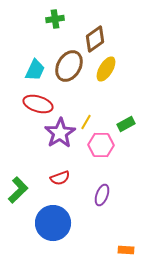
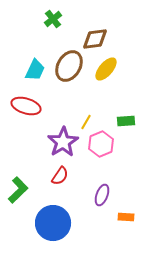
green cross: moved 2 px left; rotated 30 degrees counterclockwise
brown diamond: rotated 28 degrees clockwise
yellow ellipse: rotated 10 degrees clockwise
red ellipse: moved 12 px left, 2 px down
green rectangle: moved 3 px up; rotated 24 degrees clockwise
purple star: moved 3 px right, 9 px down
pink hexagon: moved 1 px up; rotated 25 degrees counterclockwise
red semicircle: moved 2 px up; rotated 36 degrees counterclockwise
orange rectangle: moved 33 px up
